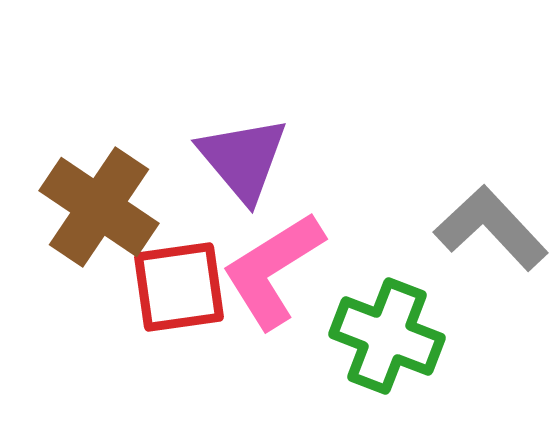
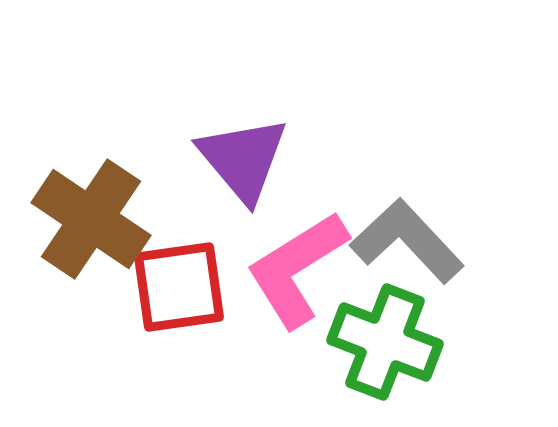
brown cross: moved 8 px left, 12 px down
gray L-shape: moved 84 px left, 13 px down
pink L-shape: moved 24 px right, 1 px up
green cross: moved 2 px left, 6 px down
